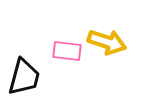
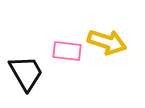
black trapezoid: moved 2 px right, 4 px up; rotated 45 degrees counterclockwise
